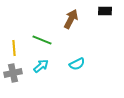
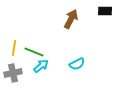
green line: moved 8 px left, 12 px down
yellow line: rotated 14 degrees clockwise
